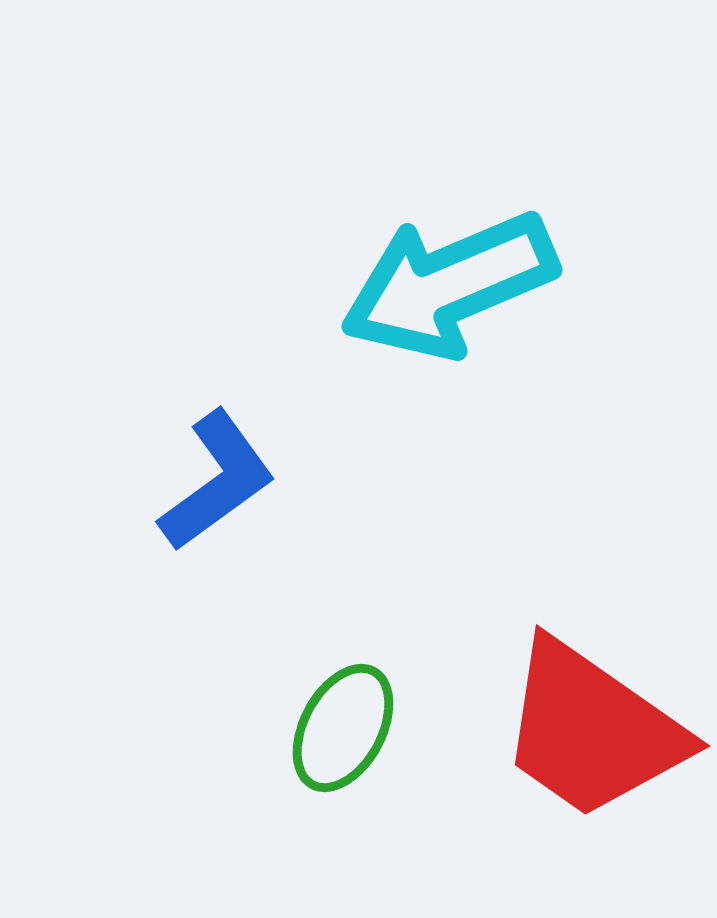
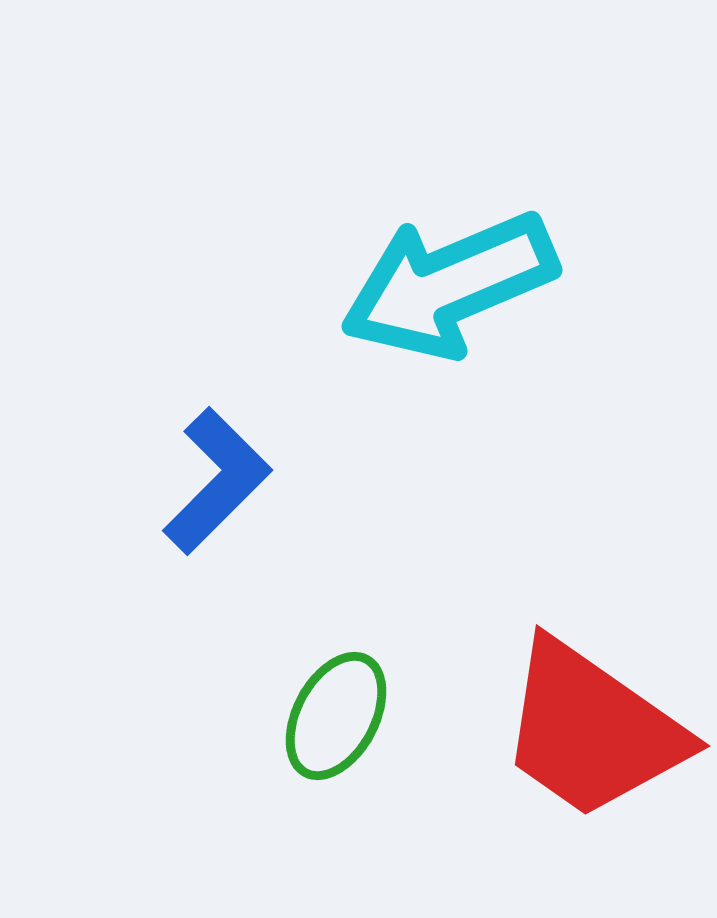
blue L-shape: rotated 9 degrees counterclockwise
green ellipse: moved 7 px left, 12 px up
